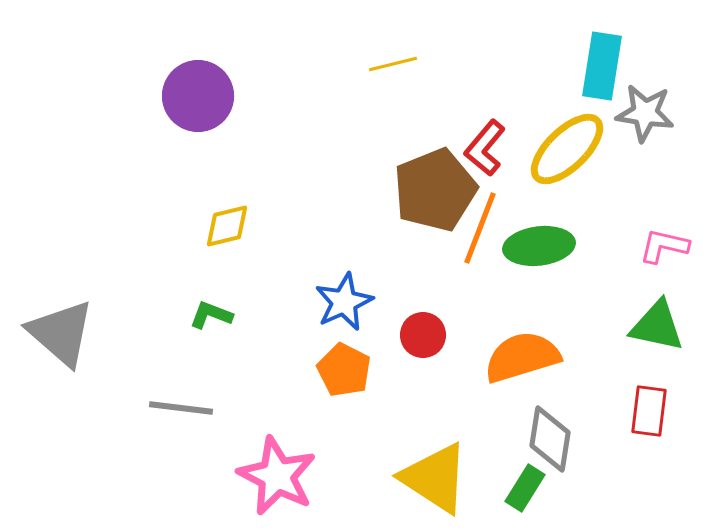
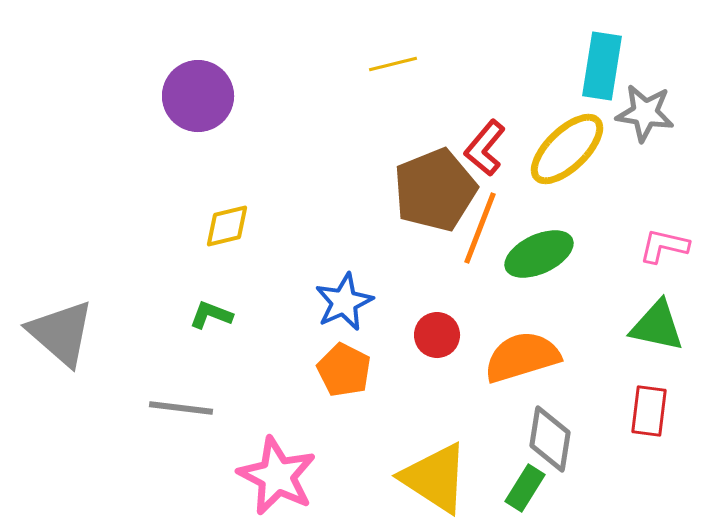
green ellipse: moved 8 px down; rotated 18 degrees counterclockwise
red circle: moved 14 px right
